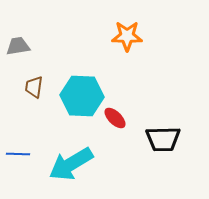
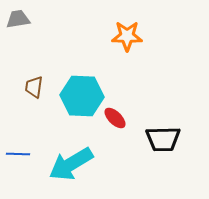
gray trapezoid: moved 27 px up
